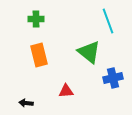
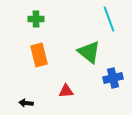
cyan line: moved 1 px right, 2 px up
